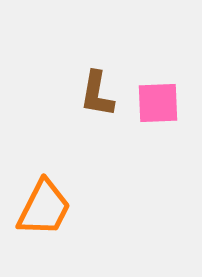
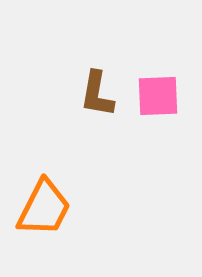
pink square: moved 7 px up
